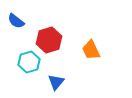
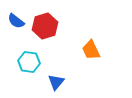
red hexagon: moved 4 px left, 14 px up
cyan hexagon: rotated 25 degrees clockwise
